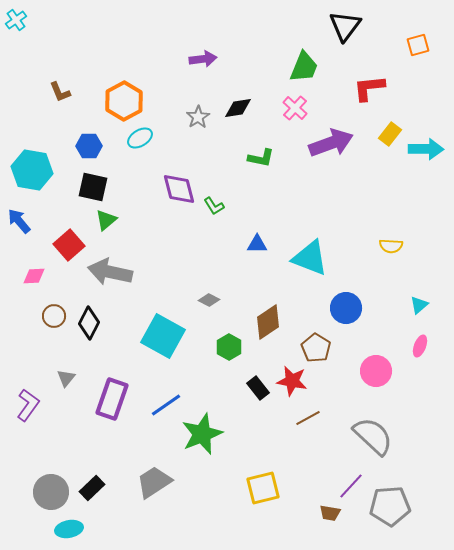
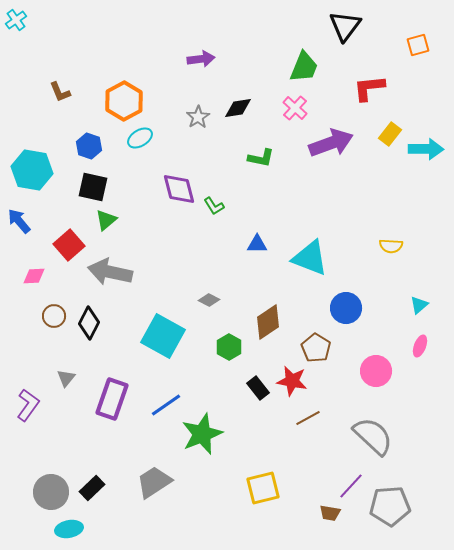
purple arrow at (203, 59): moved 2 px left
blue hexagon at (89, 146): rotated 20 degrees clockwise
